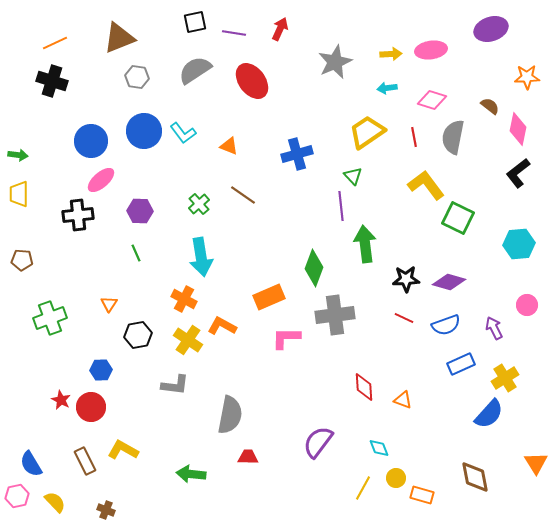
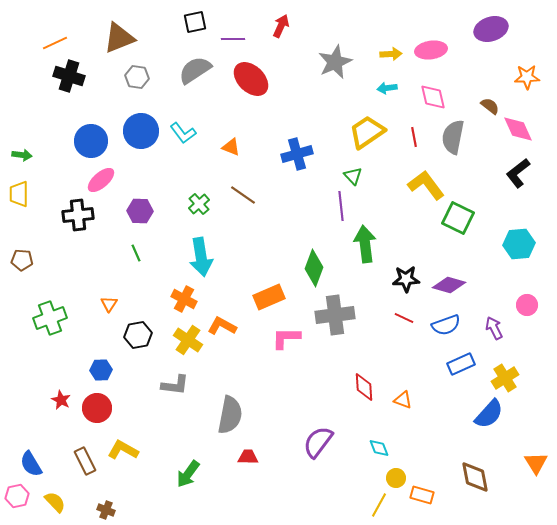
red arrow at (280, 29): moved 1 px right, 3 px up
purple line at (234, 33): moved 1 px left, 6 px down; rotated 10 degrees counterclockwise
black cross at (52, 81): moved 17 px right, 5 px up
red ellipse at (252, 81): moved 1 px left, 2 px up; rotated 9 degrees counterclockwise
pink diamond at (432, 100): moved 1 px right, 3 px up; rotated 60 degrees clockwise
pink diamond at (518, 129): rotated 36 degrees counterclockwise
blue circle at (144, 131): moved 3 px left
orange triangle at (229, 146): moved 2 px right, 1 px down
green arrow at (18, 155): moved 4 px right
purple diamond at (449, 282): moved 3 px down
red circle at (91, 407): moved 6 px right, 1 px down
green arrow at (191, 474): moved 3 px left; rotated 60 degrees counterclockwise
yellow line at (363, 488): moved 16 px right, 17 px down
